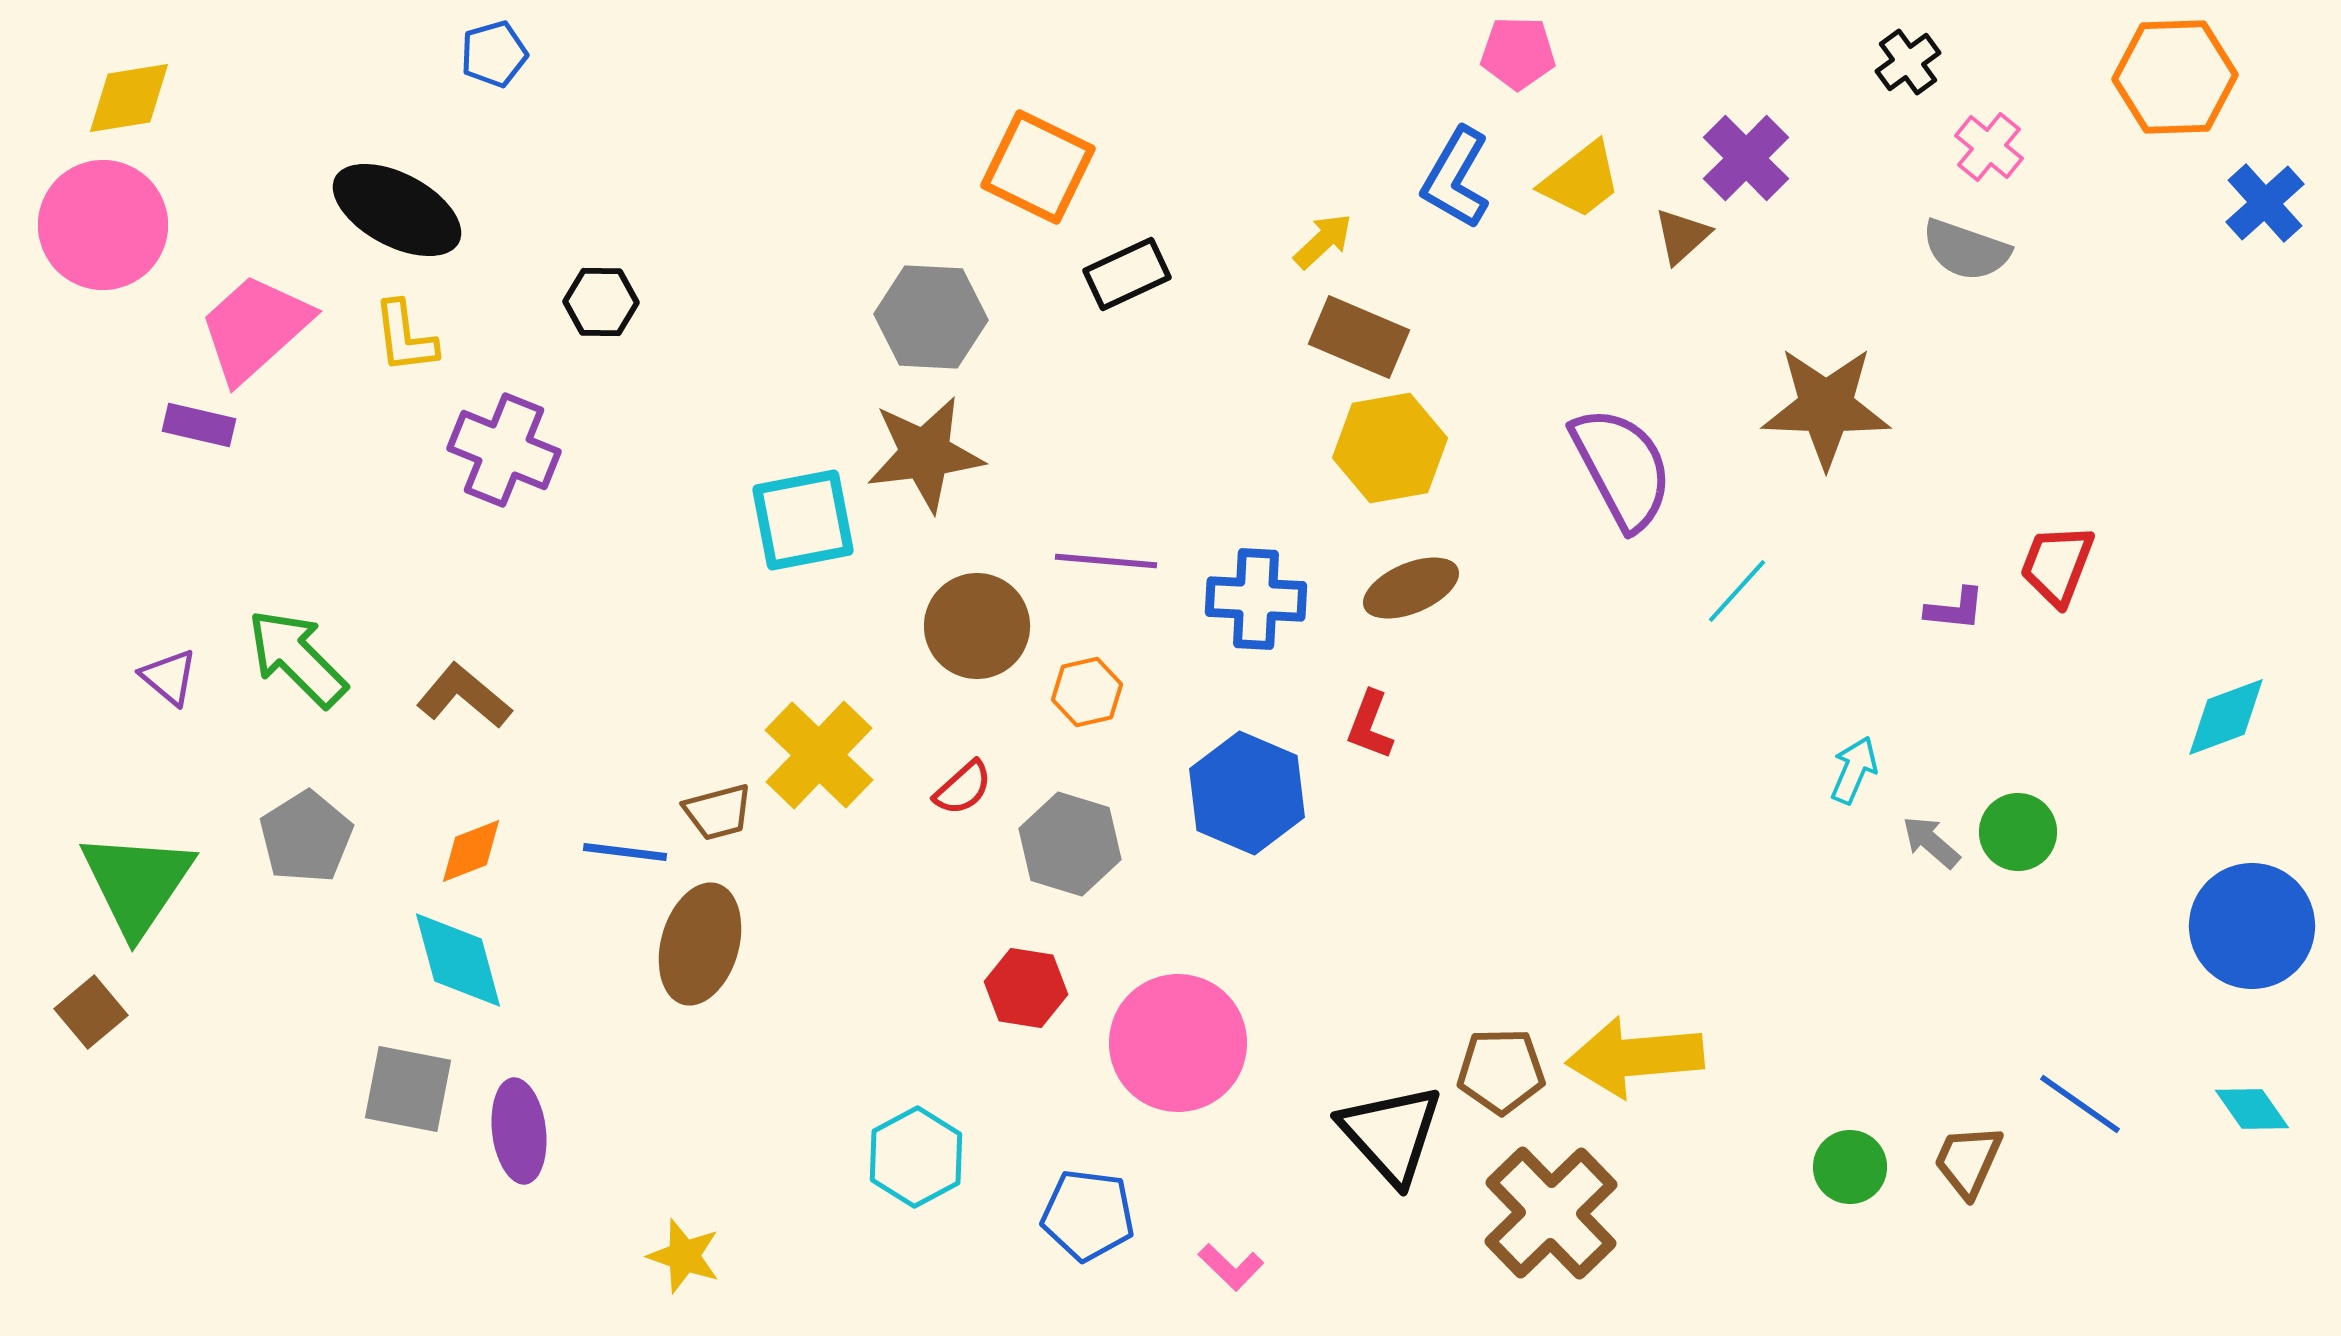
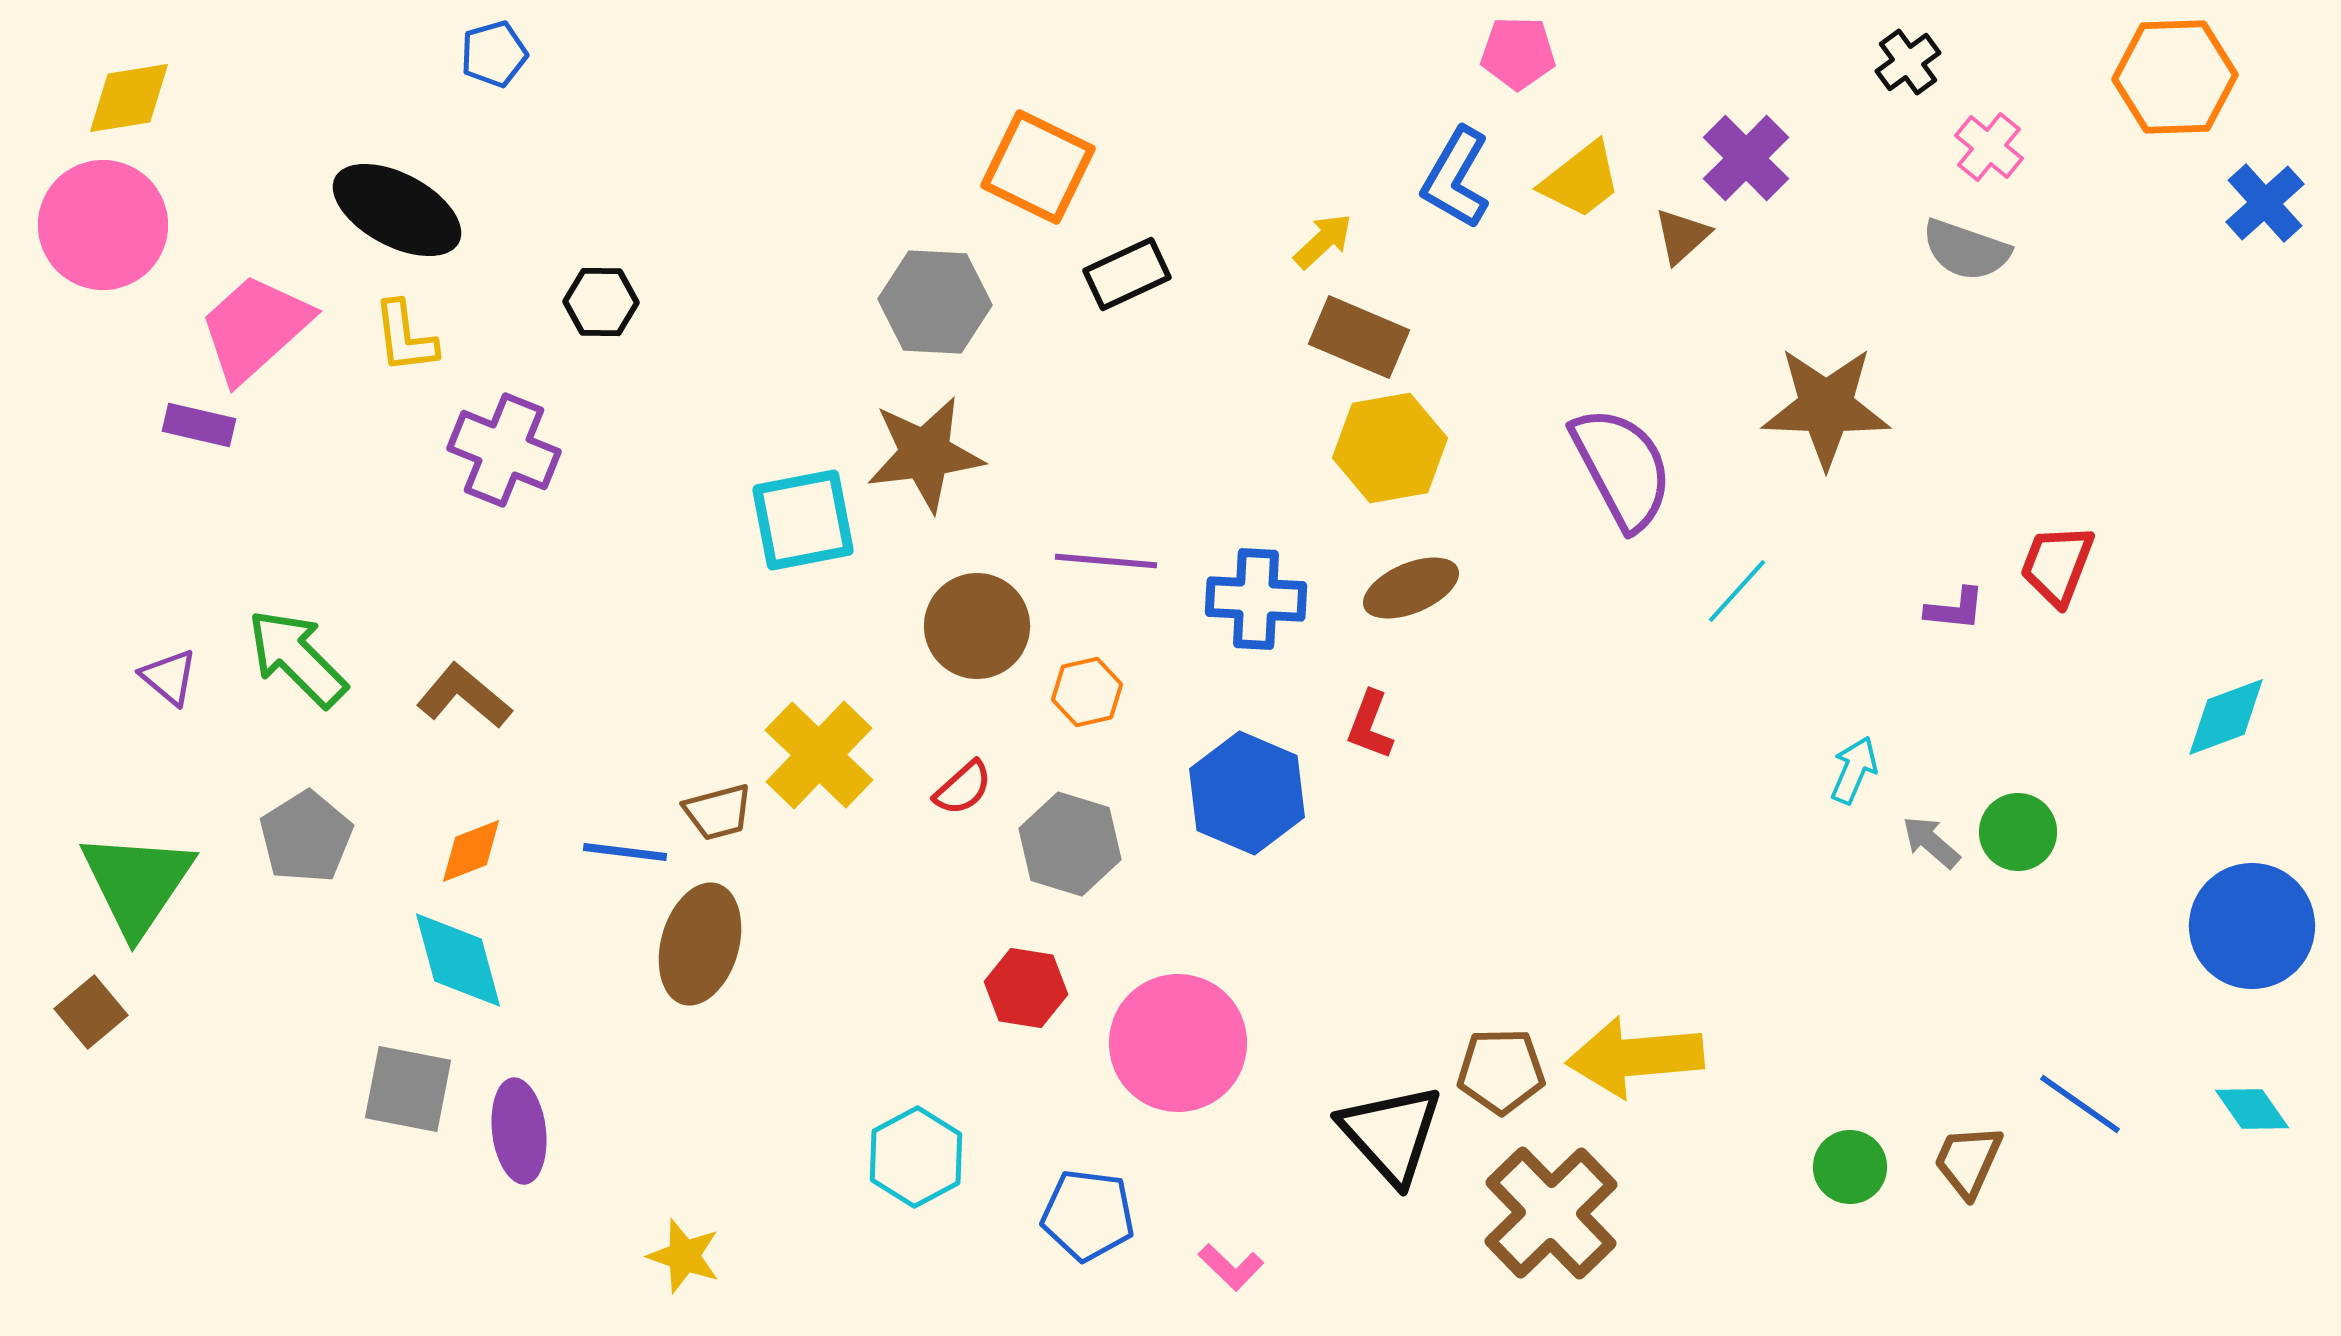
gray hexagon at (931, 317): moved 4 px right, 15 px up
